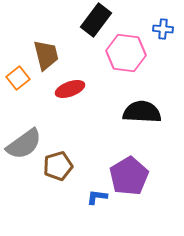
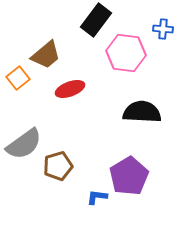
brown trapezoid: rotated 64 degrees clockwise
